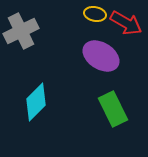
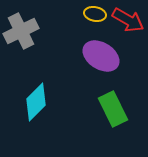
red arrow: moved 2 px right, 3 px up
